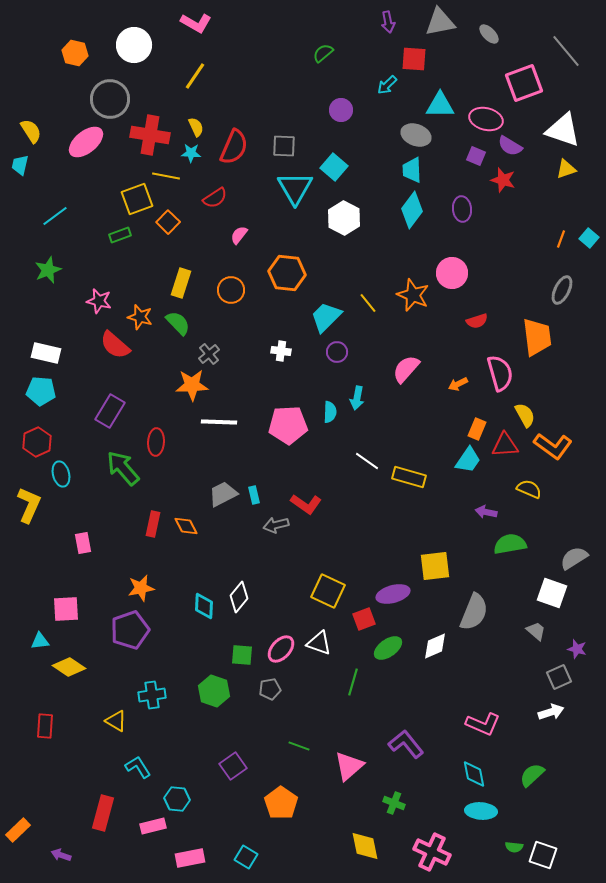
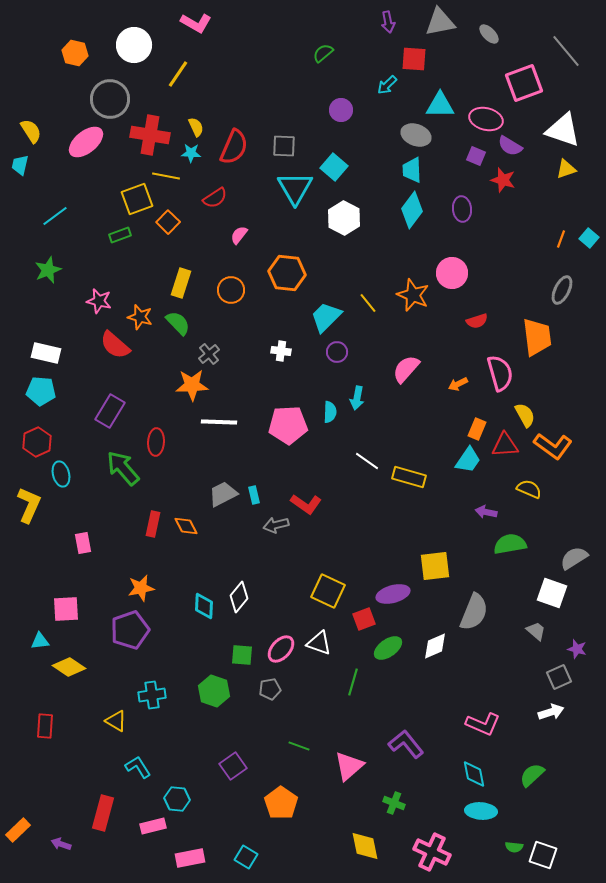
yellow line at (195, 76): moved 17 px left, 2 px up
purple arrow at (61, 855): moved 11 px up
